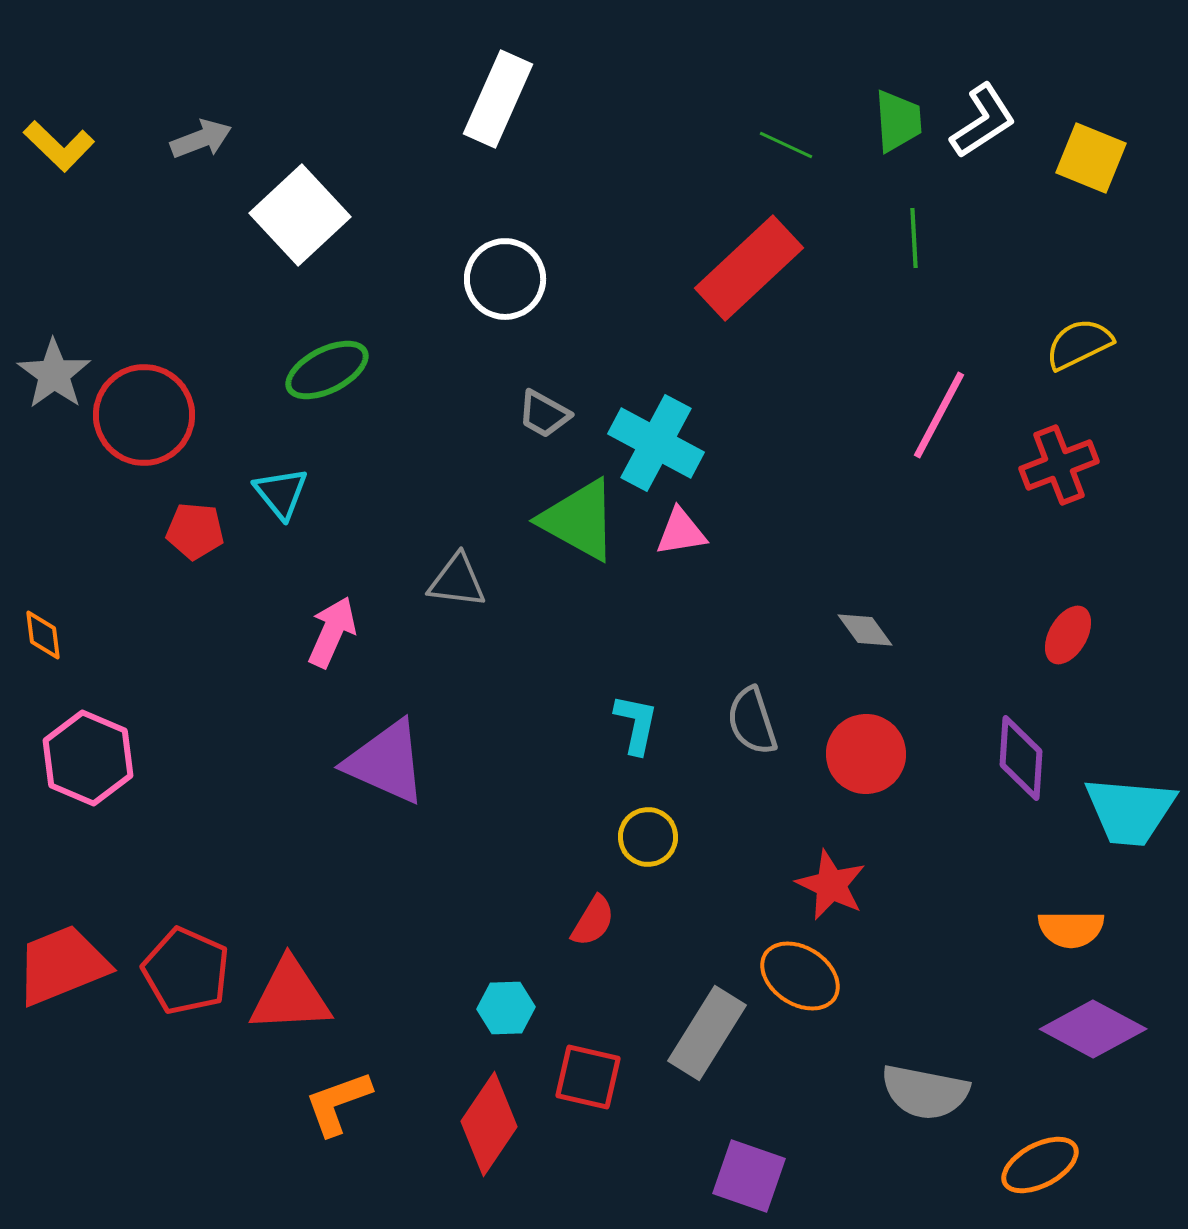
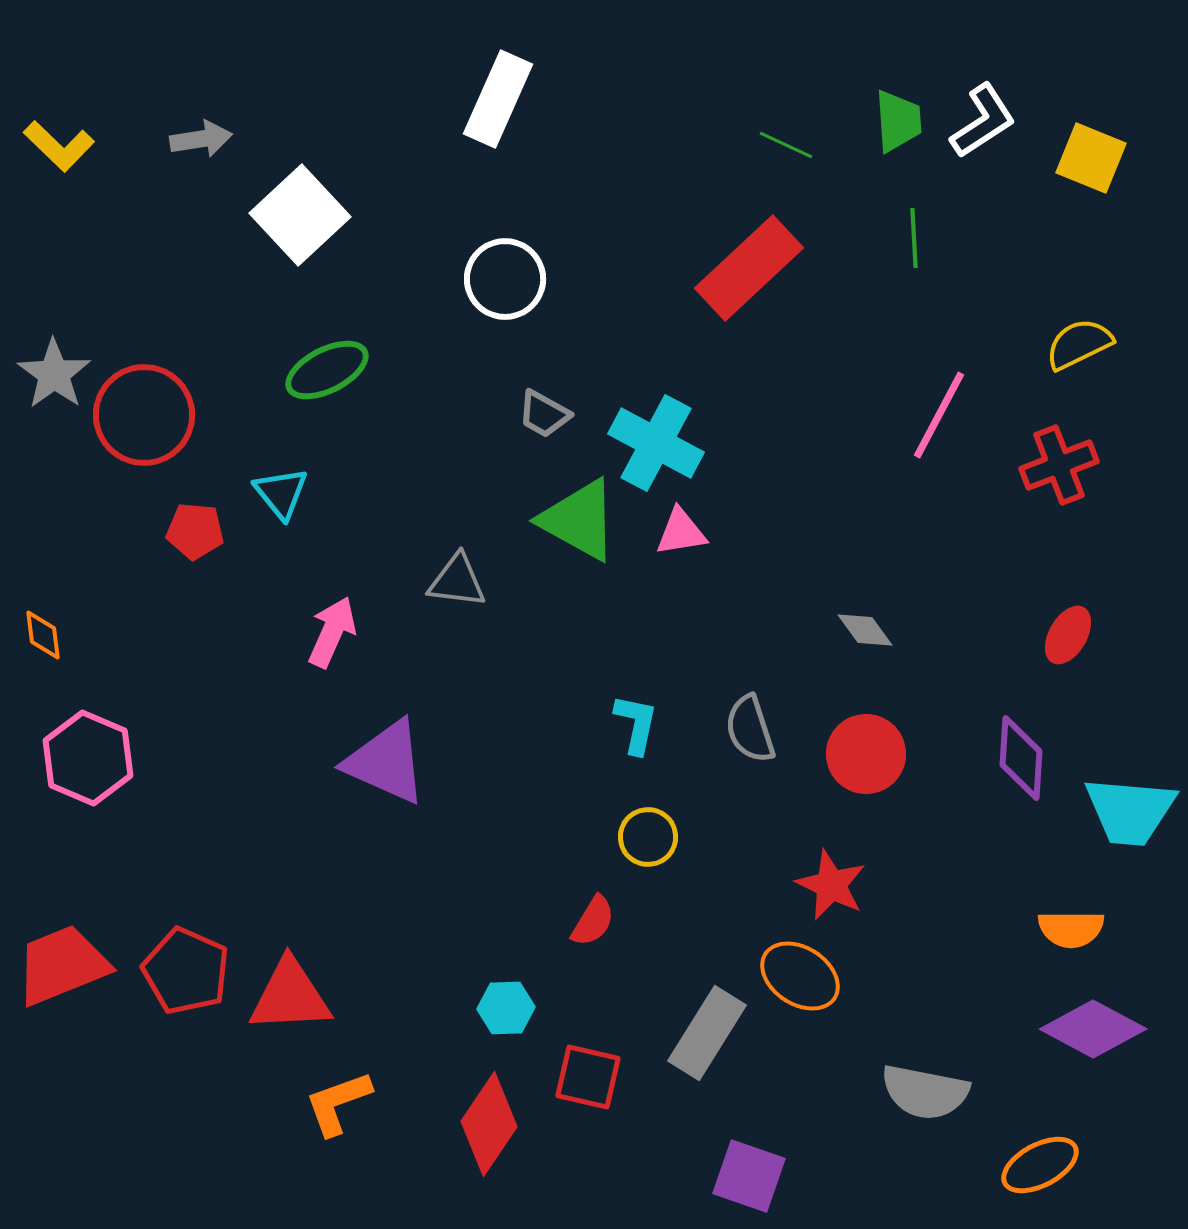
gray arrow at (201, 139): rotated 12 degrees clockwise
gray semicircle at (752, 721): moved 2 px left, 8 px down
